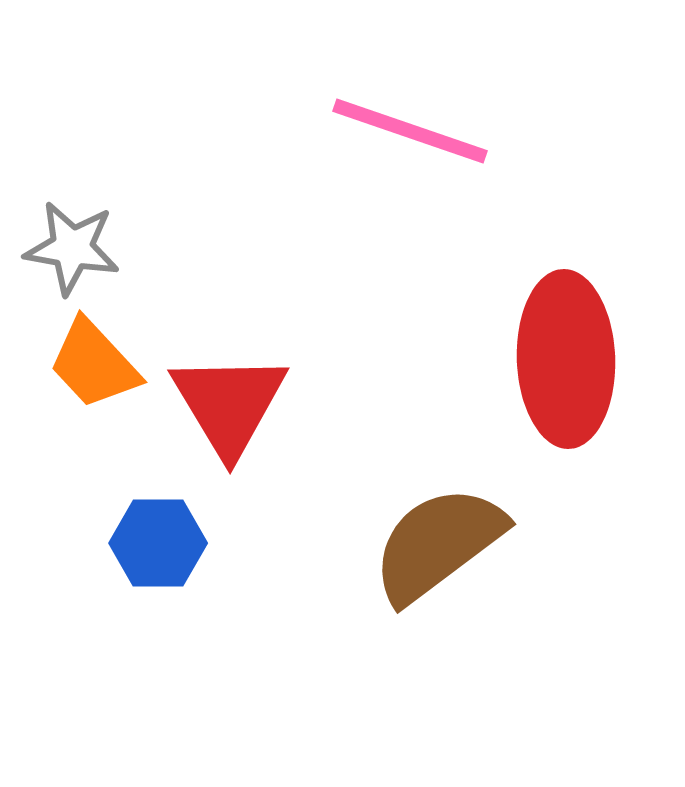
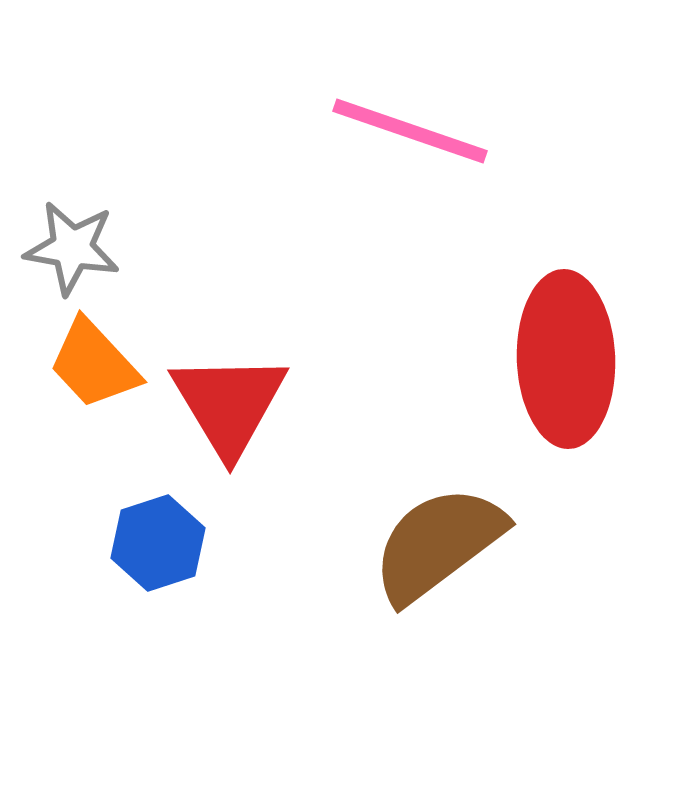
blue hexagon: rotated 18 degrees counterclockwise
